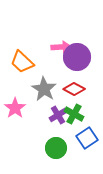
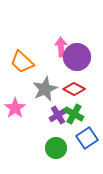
pink arrow: rotated 90 degrees counterclockwise
gray star: moved 1 px right; rotated 15 degrees clockwise
